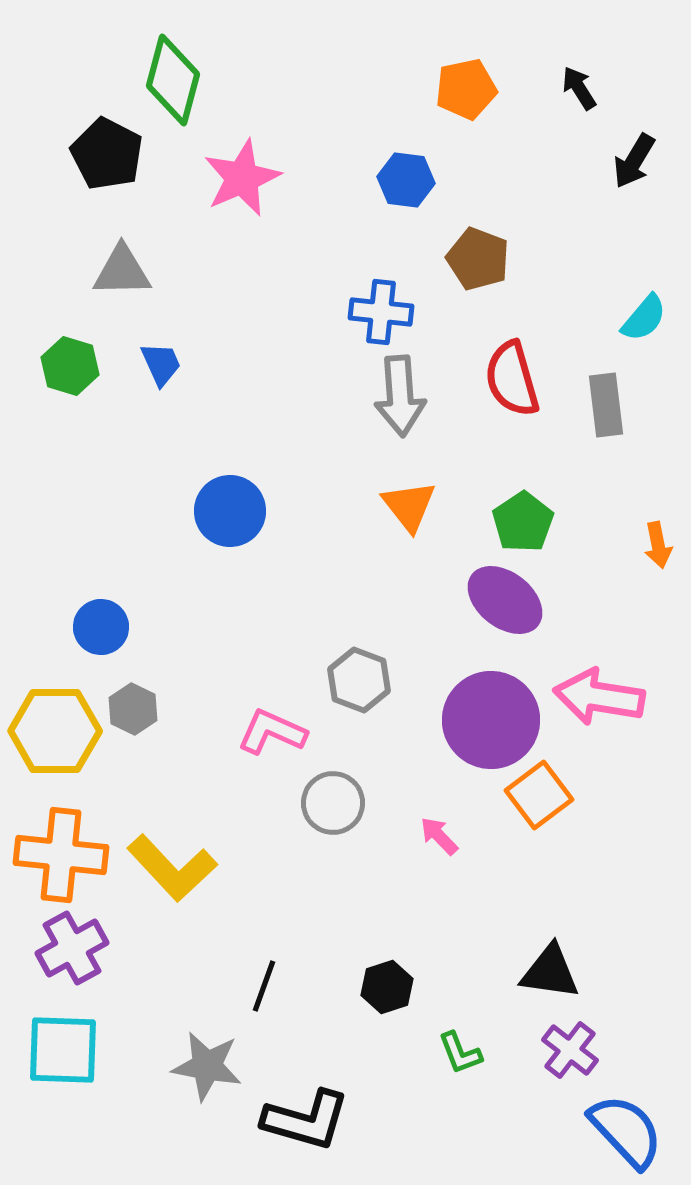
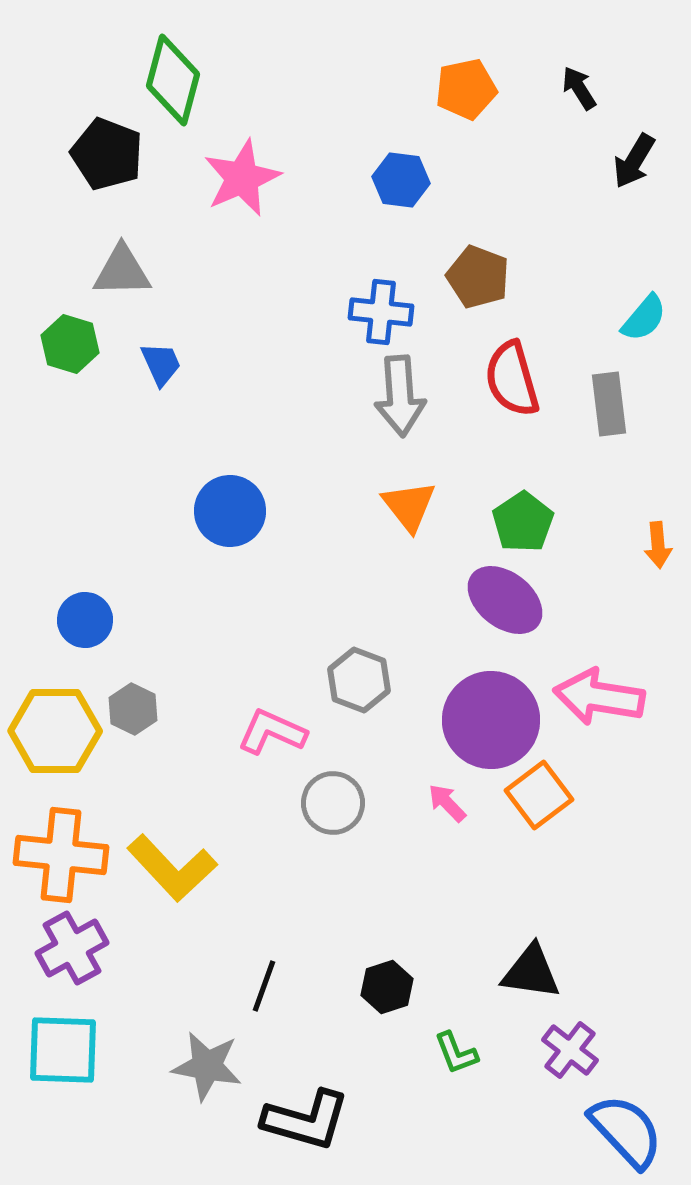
black pentagon at (107, 154): rotated 6 degrees counterclockwise
blue hexagon at (406, 180): moved 5 px left
brown pentagon at (478, 259): moved 18 px down
green hexagon at (70, 366): moved 22 px up
gray rectangle at (606, 405): moved 3 px right, 1 px up
orange arrow at (658, 545): rotated 6 degrees clockwise
blue circle at (101, 627): moved 16 px left, 7 px up
pink arrow at (439, 836): moved 8 px right, 33 px up
black triangle at (550, 972): moved 19 px left
green L-shape at (460, 1053): moved 4 px left
